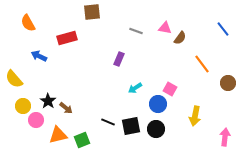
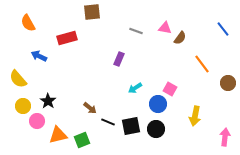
yellow semicircle: moved 4 px right
brown arrow: moved 24 px right
pink circle: moved 1 px right, 1 px down
